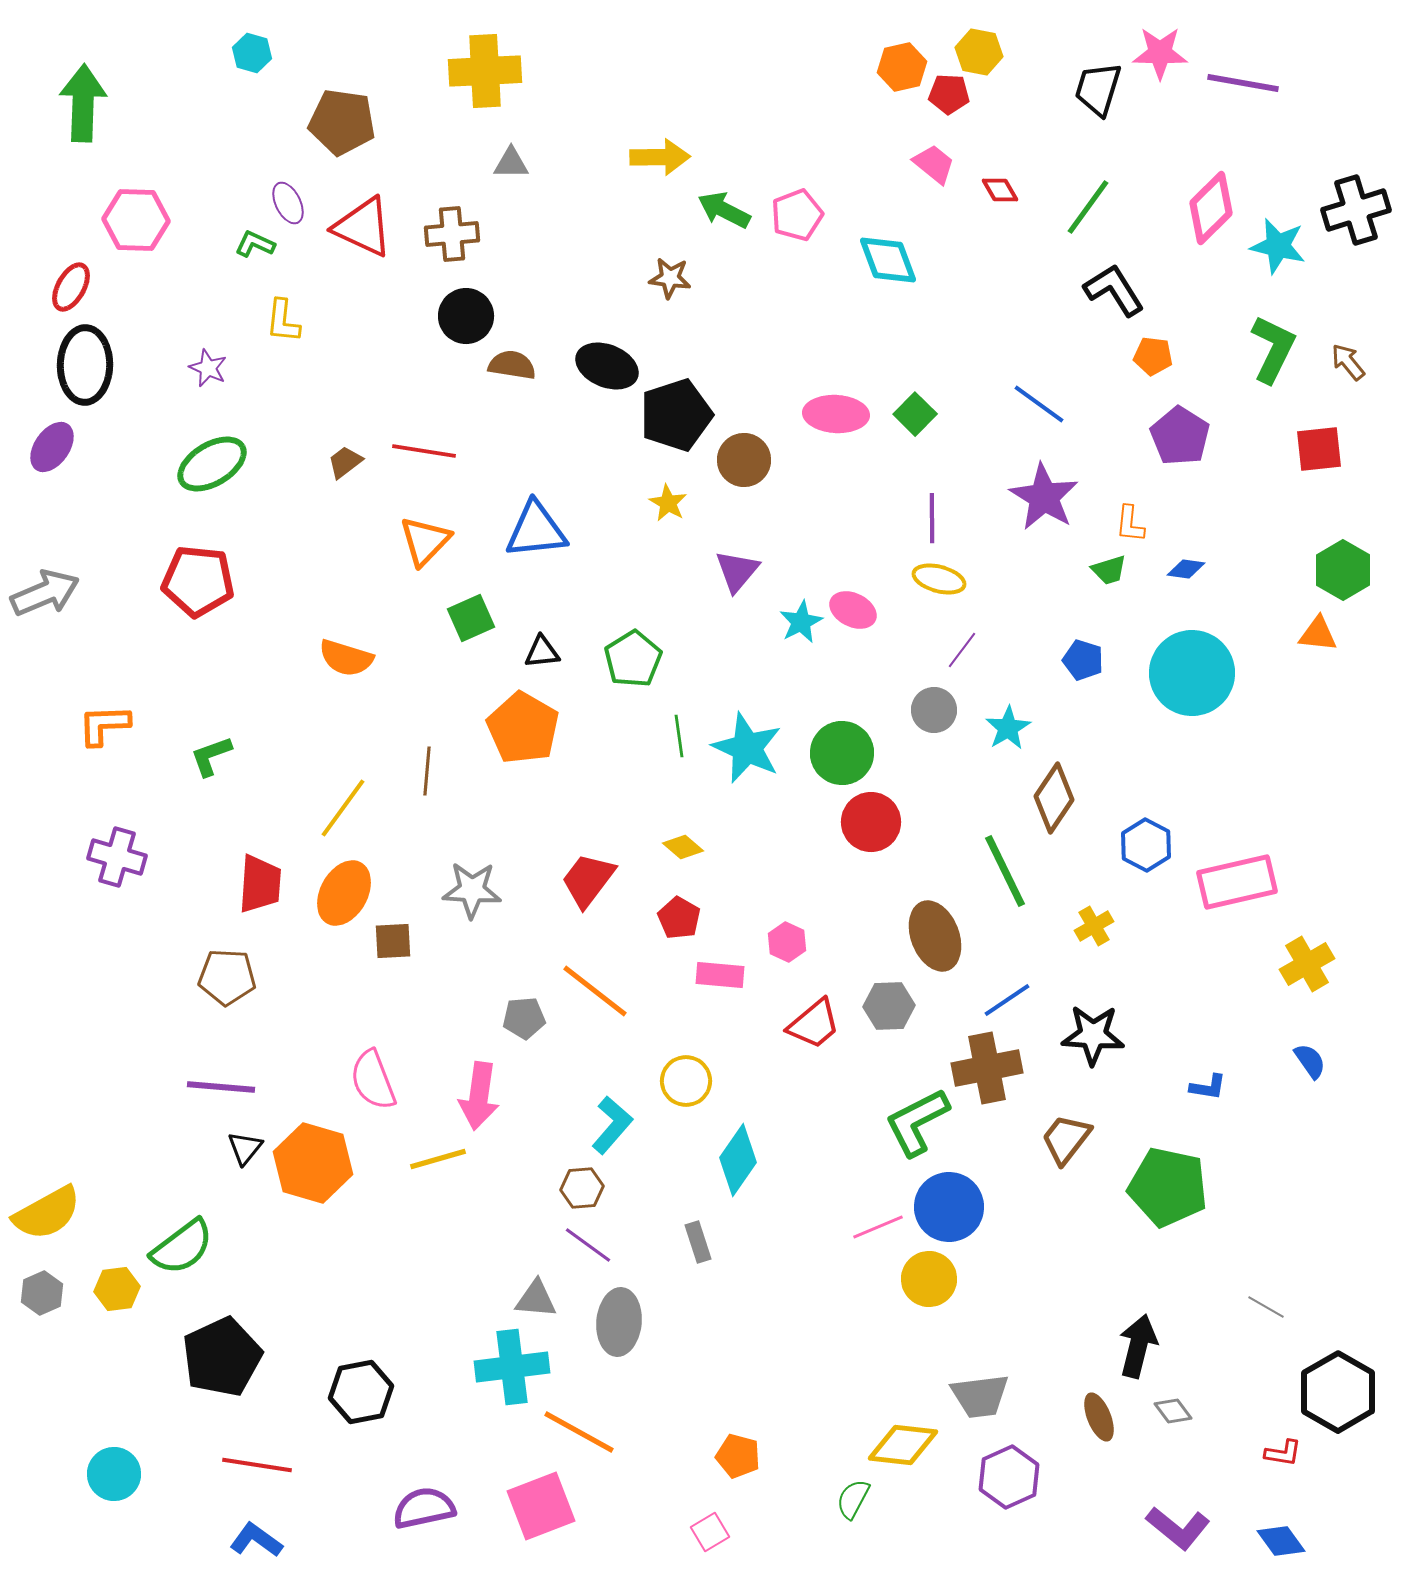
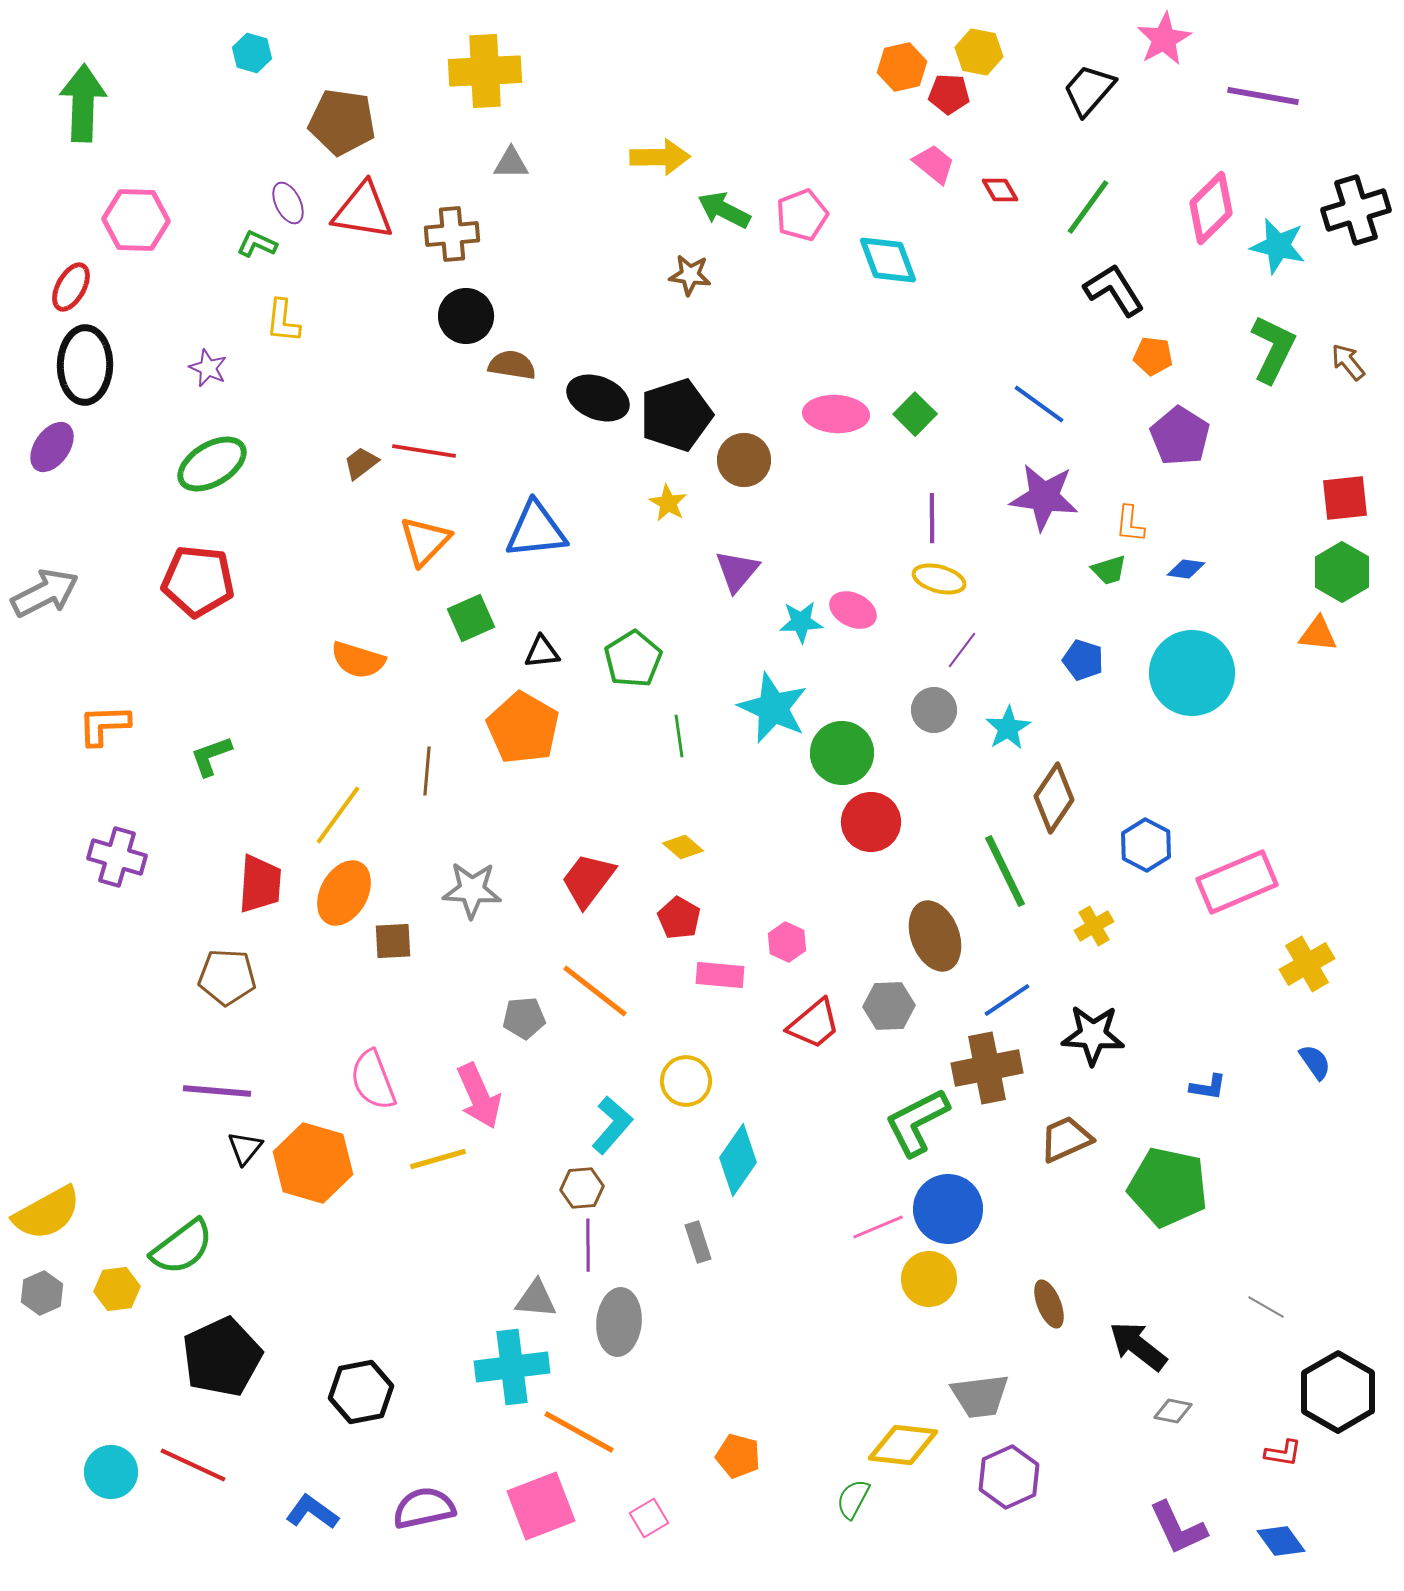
pink star at (1160, 53): moved 4 px right, 14 px up; rotated 30 degrees counterclockwise
purple line at (1243, 83): moved 20 px right, 13 px down
black trapezoid at (1098, 89): moved 9 px left, 1 px down; rotated 24 degrees clockwise
pink pentagon at (797, 215): moved 5 px right
red triangle at (363, 227): moved 16 px up; rotated 16 degrees counterclockwise
green L-shape at (255, 244): moved 2 px right
brown star at (670, 278): moved 20 px right, 3 px up
black ellipse at (607, 366): moved 9 px left, 32 px down
red square at (1319, 449): moved 26 px right, 49 px down
brown trapezoid at (345, 462): moved 16 px right, 1 px down
purple star at (1044, 497): rotated 24 degrees counterclockwise
green hexagon at (1343, 570): moved 1 px left, 2 px down
gray arrow at (45, 593): rotated 4 degrees counterclockwise
cyan star at (801, 622): rotated 24 degrees clockwise
orange semicircle at (346, 658): moved 12 px right, 2 px down
cyan star at (747, 748): moved 26 px right, 40 px up
yellow line at (343, 808): moved 5 px left, 7 px down
pink rectangle at (1237, 882): rotated 10 degrees counterclockwise
blue semicircle at (1310, 1061): moved 5 px right, 1 px down
purple line at (221, 1087): moved 4 px left, 4 px down
pink arrow at (479, 1096): rotated 32 degrees counterclockwise
brown trapezoid at (1066, 1139): rotated 28 degrees clockwise
blue circle at (949, 1207): moved 1 px left, 2 px down
purple line at (588, 1245): rotated 54 degrees clockwise
black arrow at (1138, 1346): rotated 66 degrees counterclockwise
gray diamond at (1173, 1411): rotated 42 degrees counterclockwise
brown ellipse at (1099, 1417): moved 50 px left, 113 px up
red line at (257, 1465): moved 64 px left; rotated 16 degrees clockwise
cyan circle at (114, 1474): moved 3 px left, 2 px up
purple L-shape at (1178, 1528): rotated 26 degrees clockwise
pink square at (710, 1532): moved 61 px left, 14 px up
blue L-shape at (256, 1540): moved 56 px right, 28 px up
